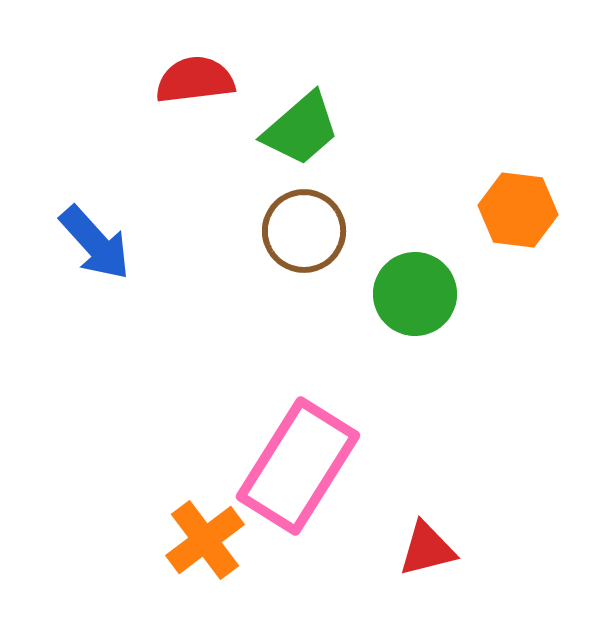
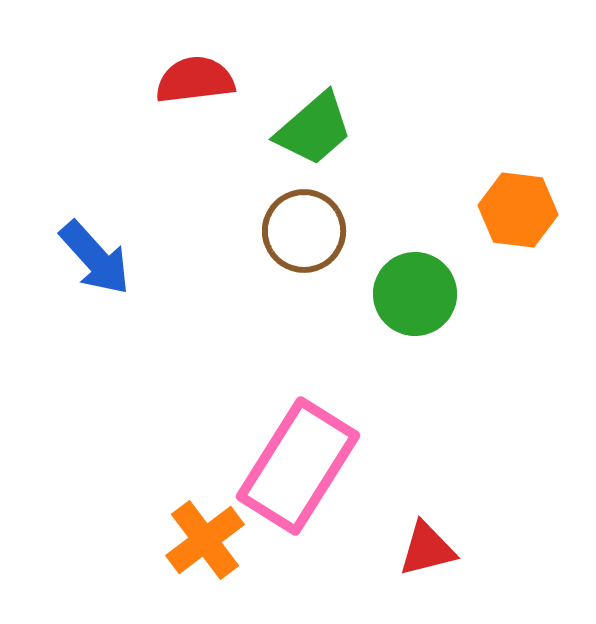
green trapezoid: moved 13 px right
blue arrow: moved 15 px down
